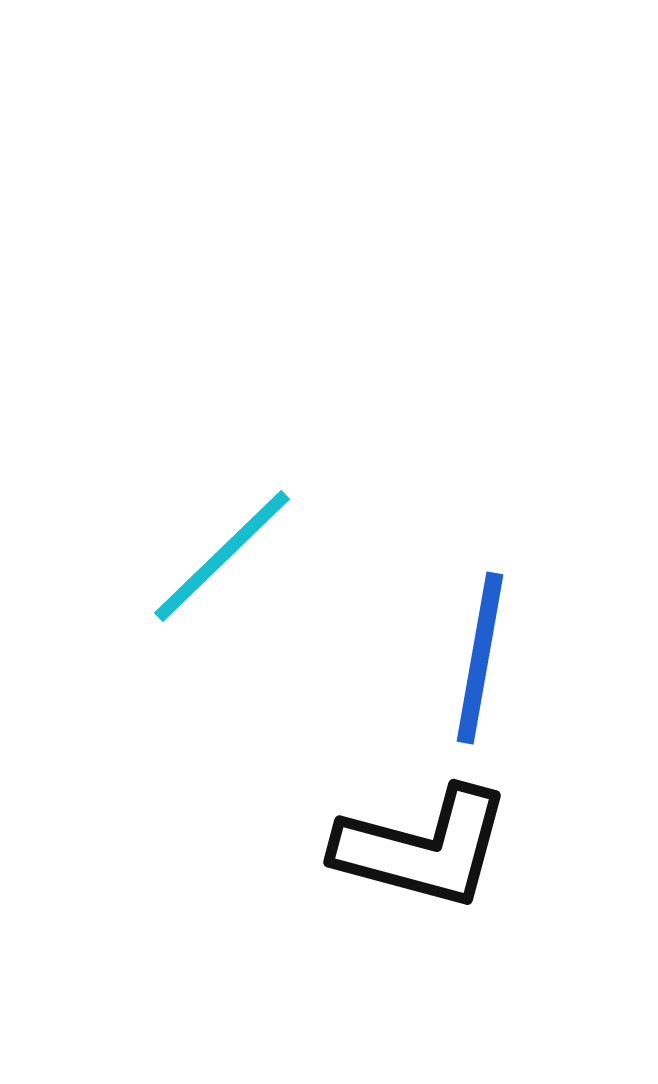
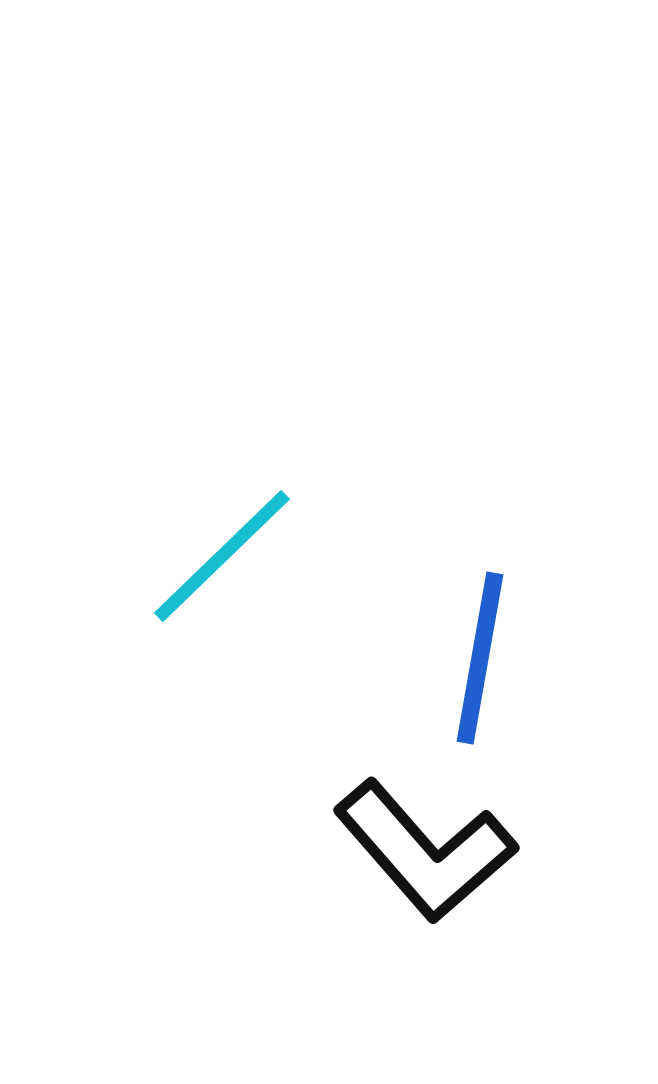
black L-shape: moved 2 px right, 3 px down; rotated 34 degrees clockwise
